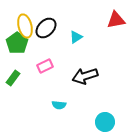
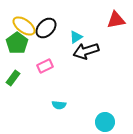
yellow ellipse: moved 1 px left; rotated 40 degrees counterclockwise
black arrow: moved 1 px right, 25 px up
